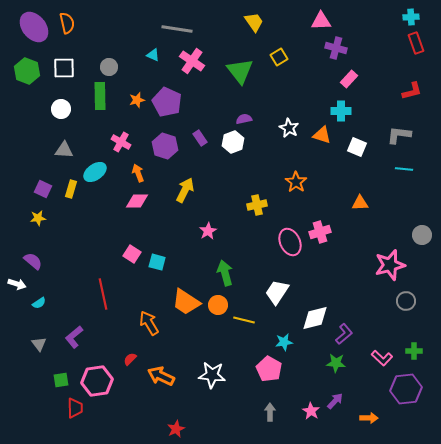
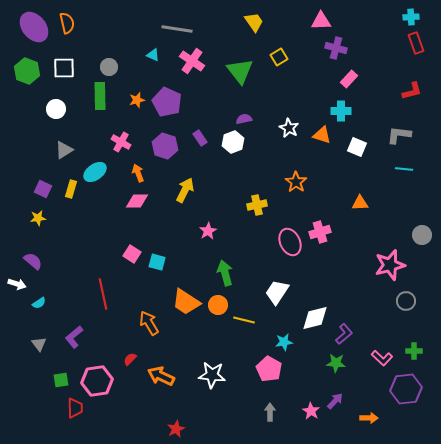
white circle at (61, 109): moved 5 px left
gray triangle at (64, 150): rotated 36 degrees counterclockwise
